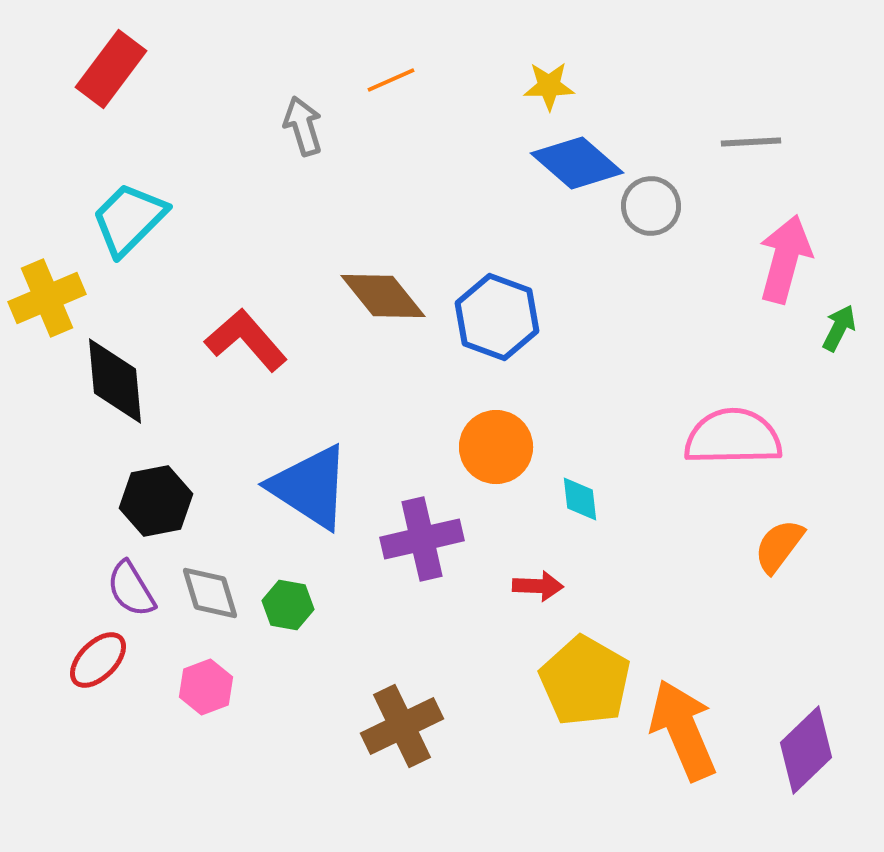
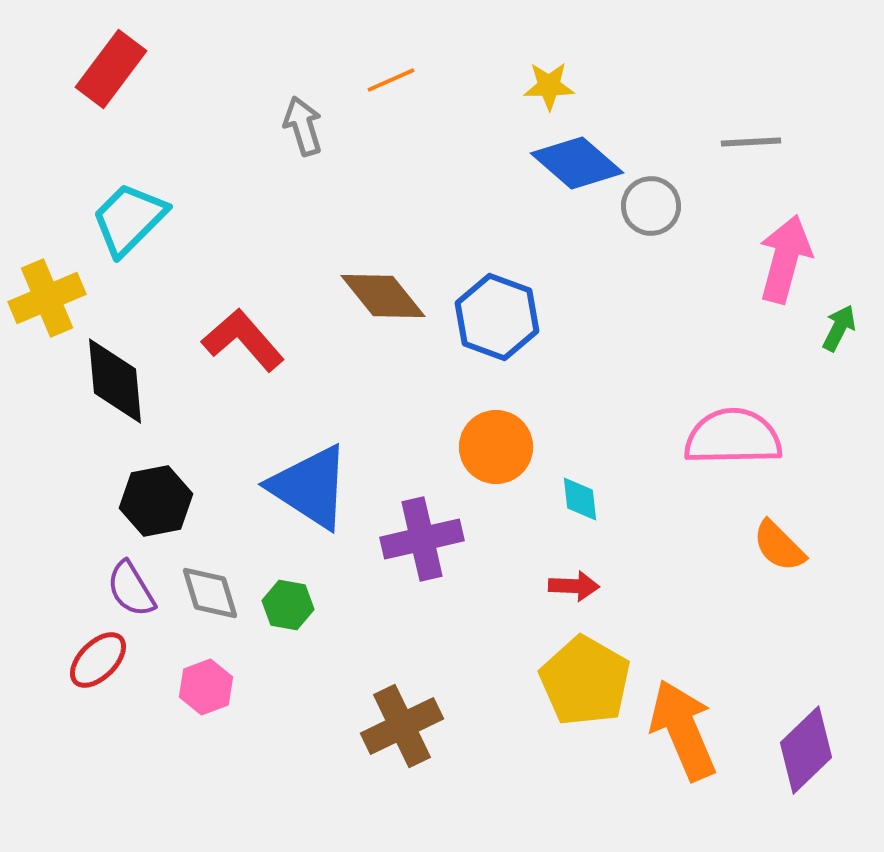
red L-shape: moved 3 px left
orange semicircle: rotated 82 degrees counterclockwise
red arrow: moved 36 px right
